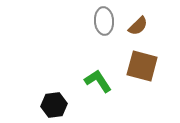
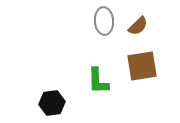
brown square: rotated 24 degrees counterclockwise
green L-shape: rotated 148 degrees counterclockwise
black hexagon: moved 2 px left, 2 px up
